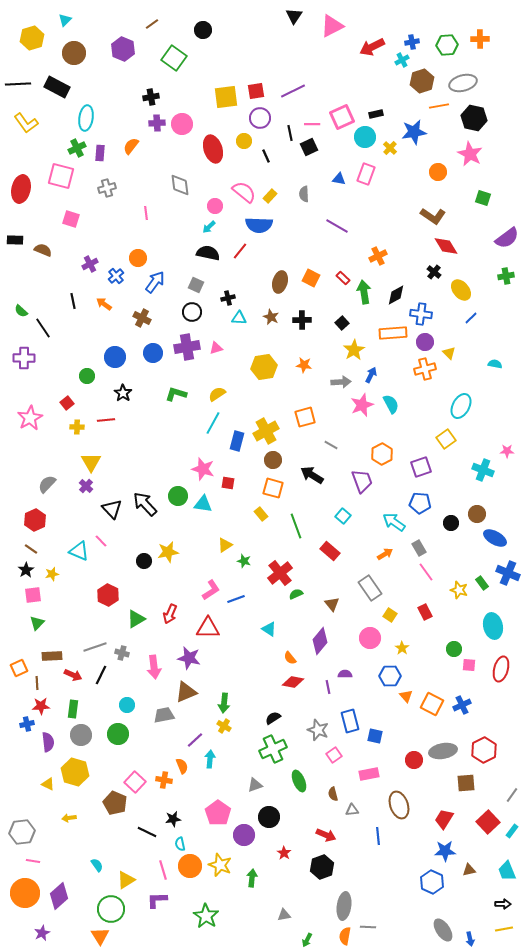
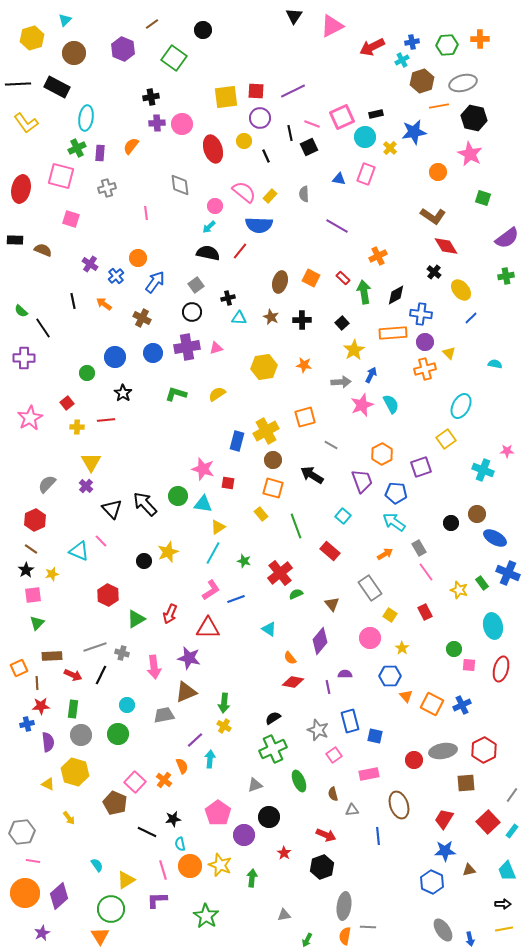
red square at (256, 91): rotated 12 degrees clockwise
pink line at (312, 124): rotated 21 degrees clockwise
purple cross at (90, 264): rotated 28 degrees counterclockwise
gray square at (196, 285): rotated 28 degrees clockwise
green circle at (87, 376): moved 3 px up
cyan line at (213, 423): moved 130 px down
blue pentagon at (420, 503): moved 24 px left, 10 px up
yellow triangle at (225, 545): moved 7 px left, 18 px up
yellow star at (168, 552): rotated 10 degrees counterclockwise
orange cross at (164, 780): rotated 28 degrees clockwise
yellow arrow at (69, 818): rotated 120 degrees counterclockwise
